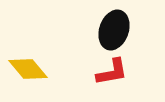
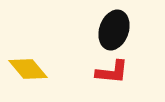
red L-shape: rotated 16 degrees clockwise
